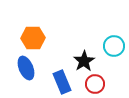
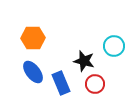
black star: rotated 25 degrees counterclockwise
blue ellipse: moved 7 px right, 4 px down; rotated 15 degrees counterclockwise
blue rectangle: moved 1 px left, 1 px down
